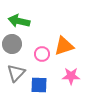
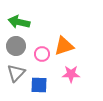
green arrow: moved 1 px down
gray circle: moved 4 px right, 2 px down
pink star: moved 2 px up
